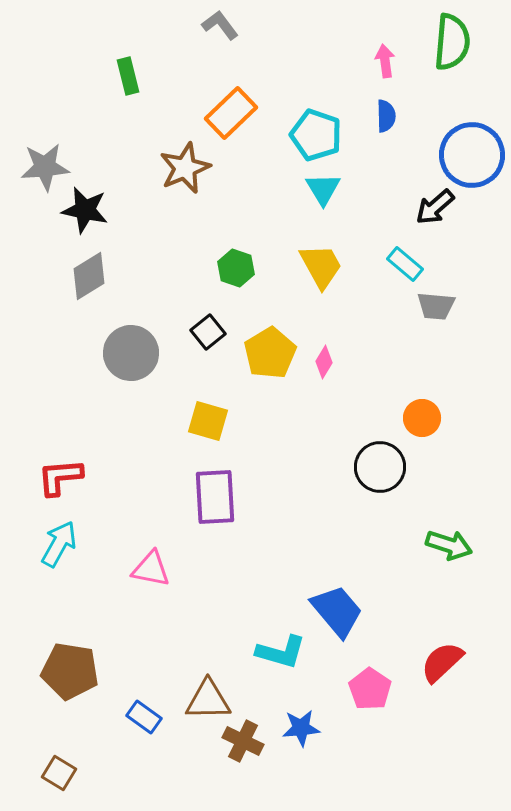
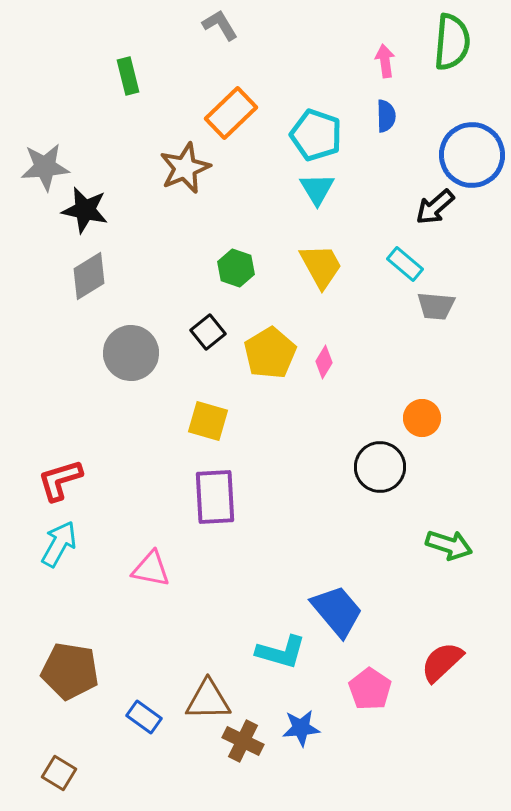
gray L-shape: rotated 6 degrees clockwise
cyan triangle: moved 6 px left
red L-shape: moved 3 px down; rotated 12 degrees counterclockwise
